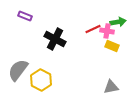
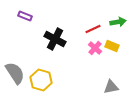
pink cross: moved 12 px left, 17 px down; rotated 32 degrees clockwise
gray semicircle: moved 3 px left, 3 px down; rotated 110 degrees clockwise
yellow hexagon: rotated 10 degrees counterclockwise
